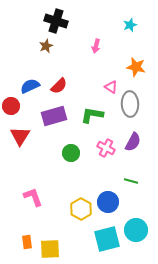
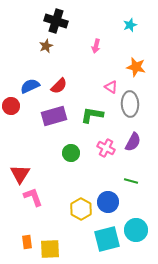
red triangle: moved 38 px down
